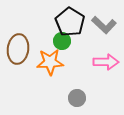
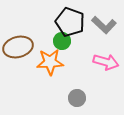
black pentagon: rotated 12 degrees counterclockwise
brown ellipse: moved 2 px up; rotated 68 degrees clockwise
pink arrow: rotated 15 degrees clockwise
